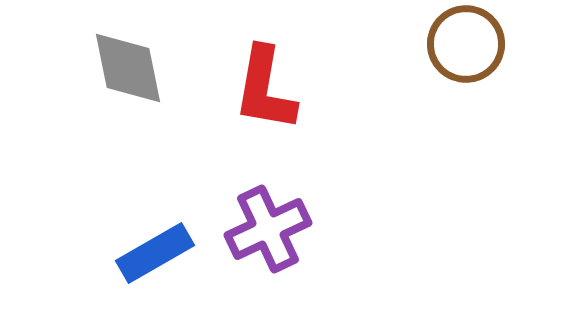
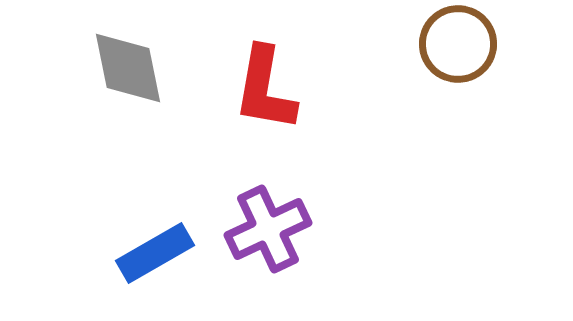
brown circle: moved 8 px left
